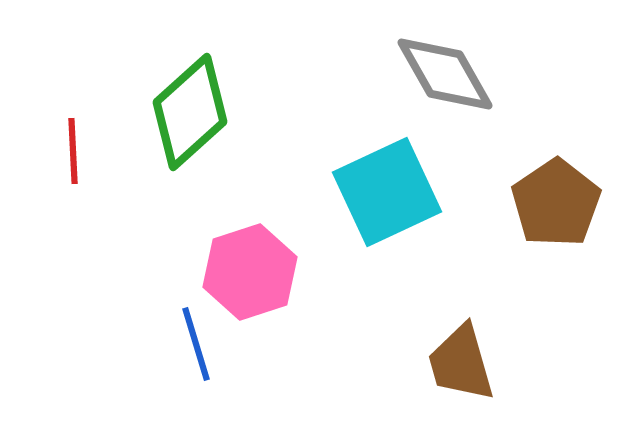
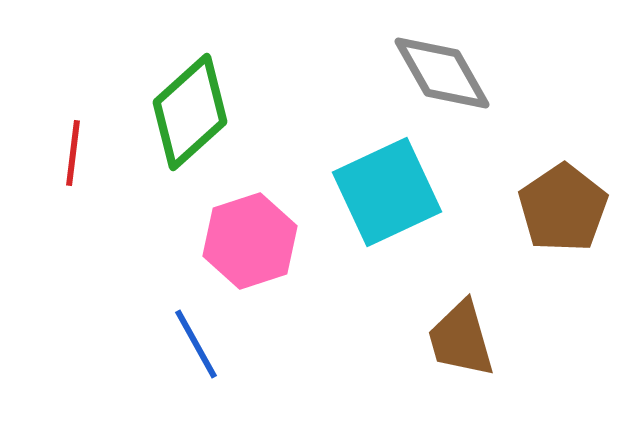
gray diamond: moved 3 px left, 1 px up
red line: moved 2 px down; rotated 10 degrees clockwise
brown pentagon: moved 7 px right, 5 px down
pink hexagon: moved 31 px up
blue line: rotated 12 degrees counterclockwise
brown trapezoid: moved 24 px up
